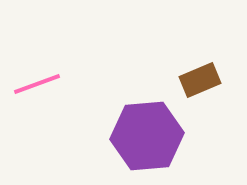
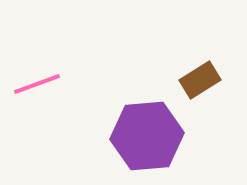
brown rectangle: rotated 9 degrees counterclockwise
